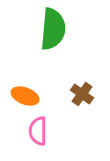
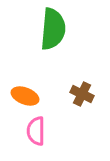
brown cross: rotated 10 degrees counterclockwise
pink semicircle: moved 2 px left
